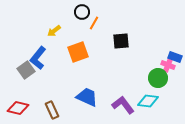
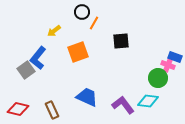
red diamond: moved 1 px down
